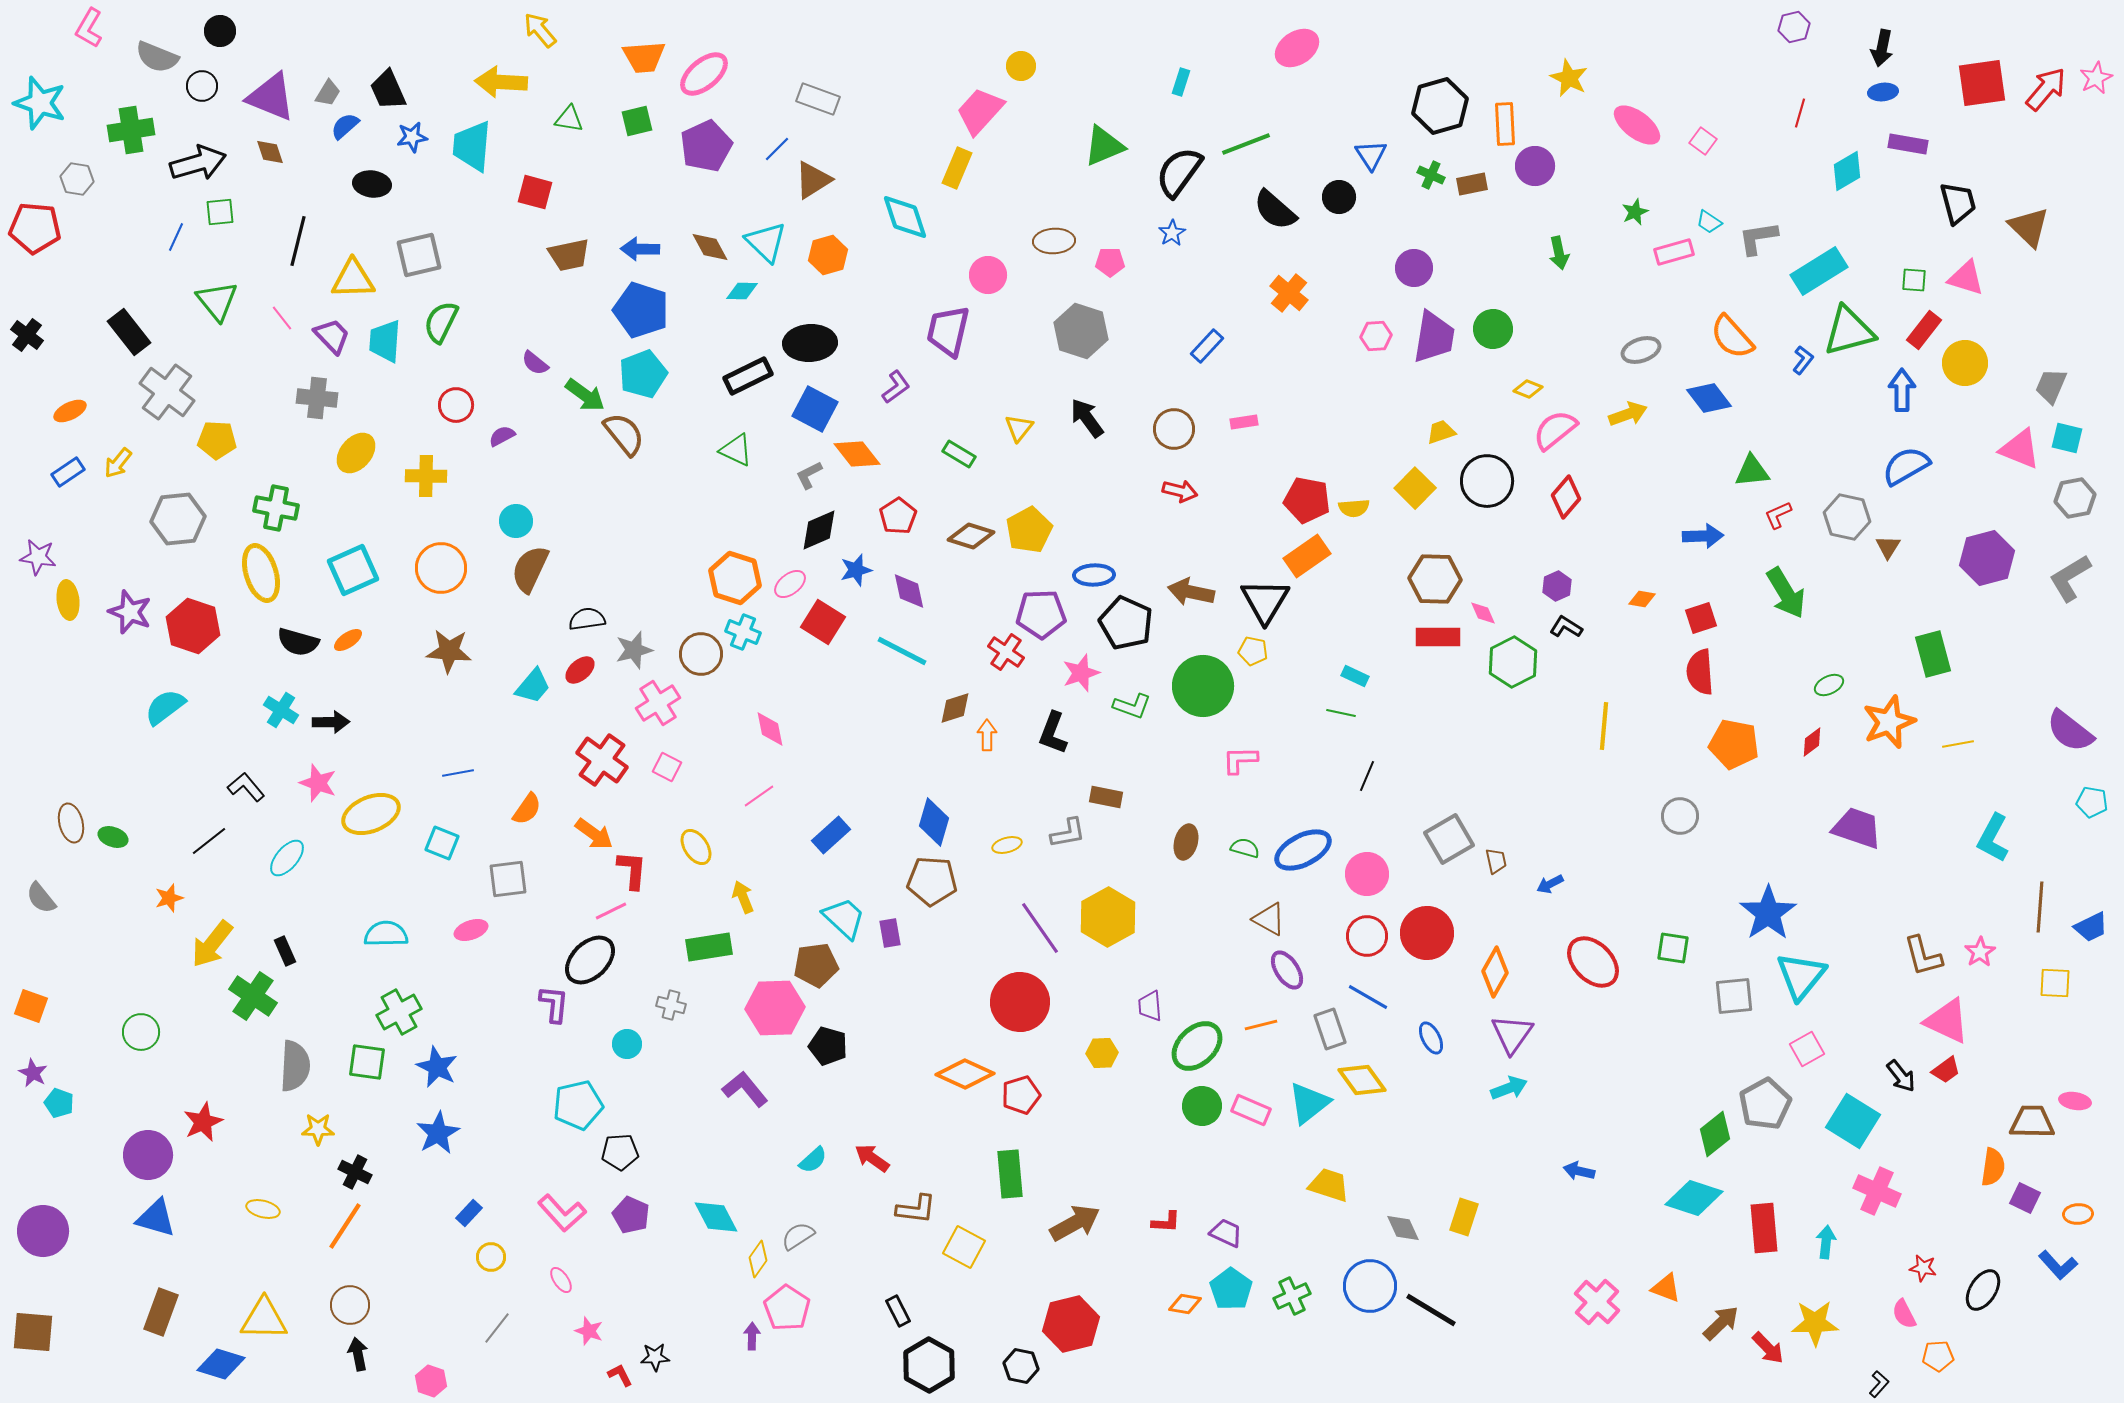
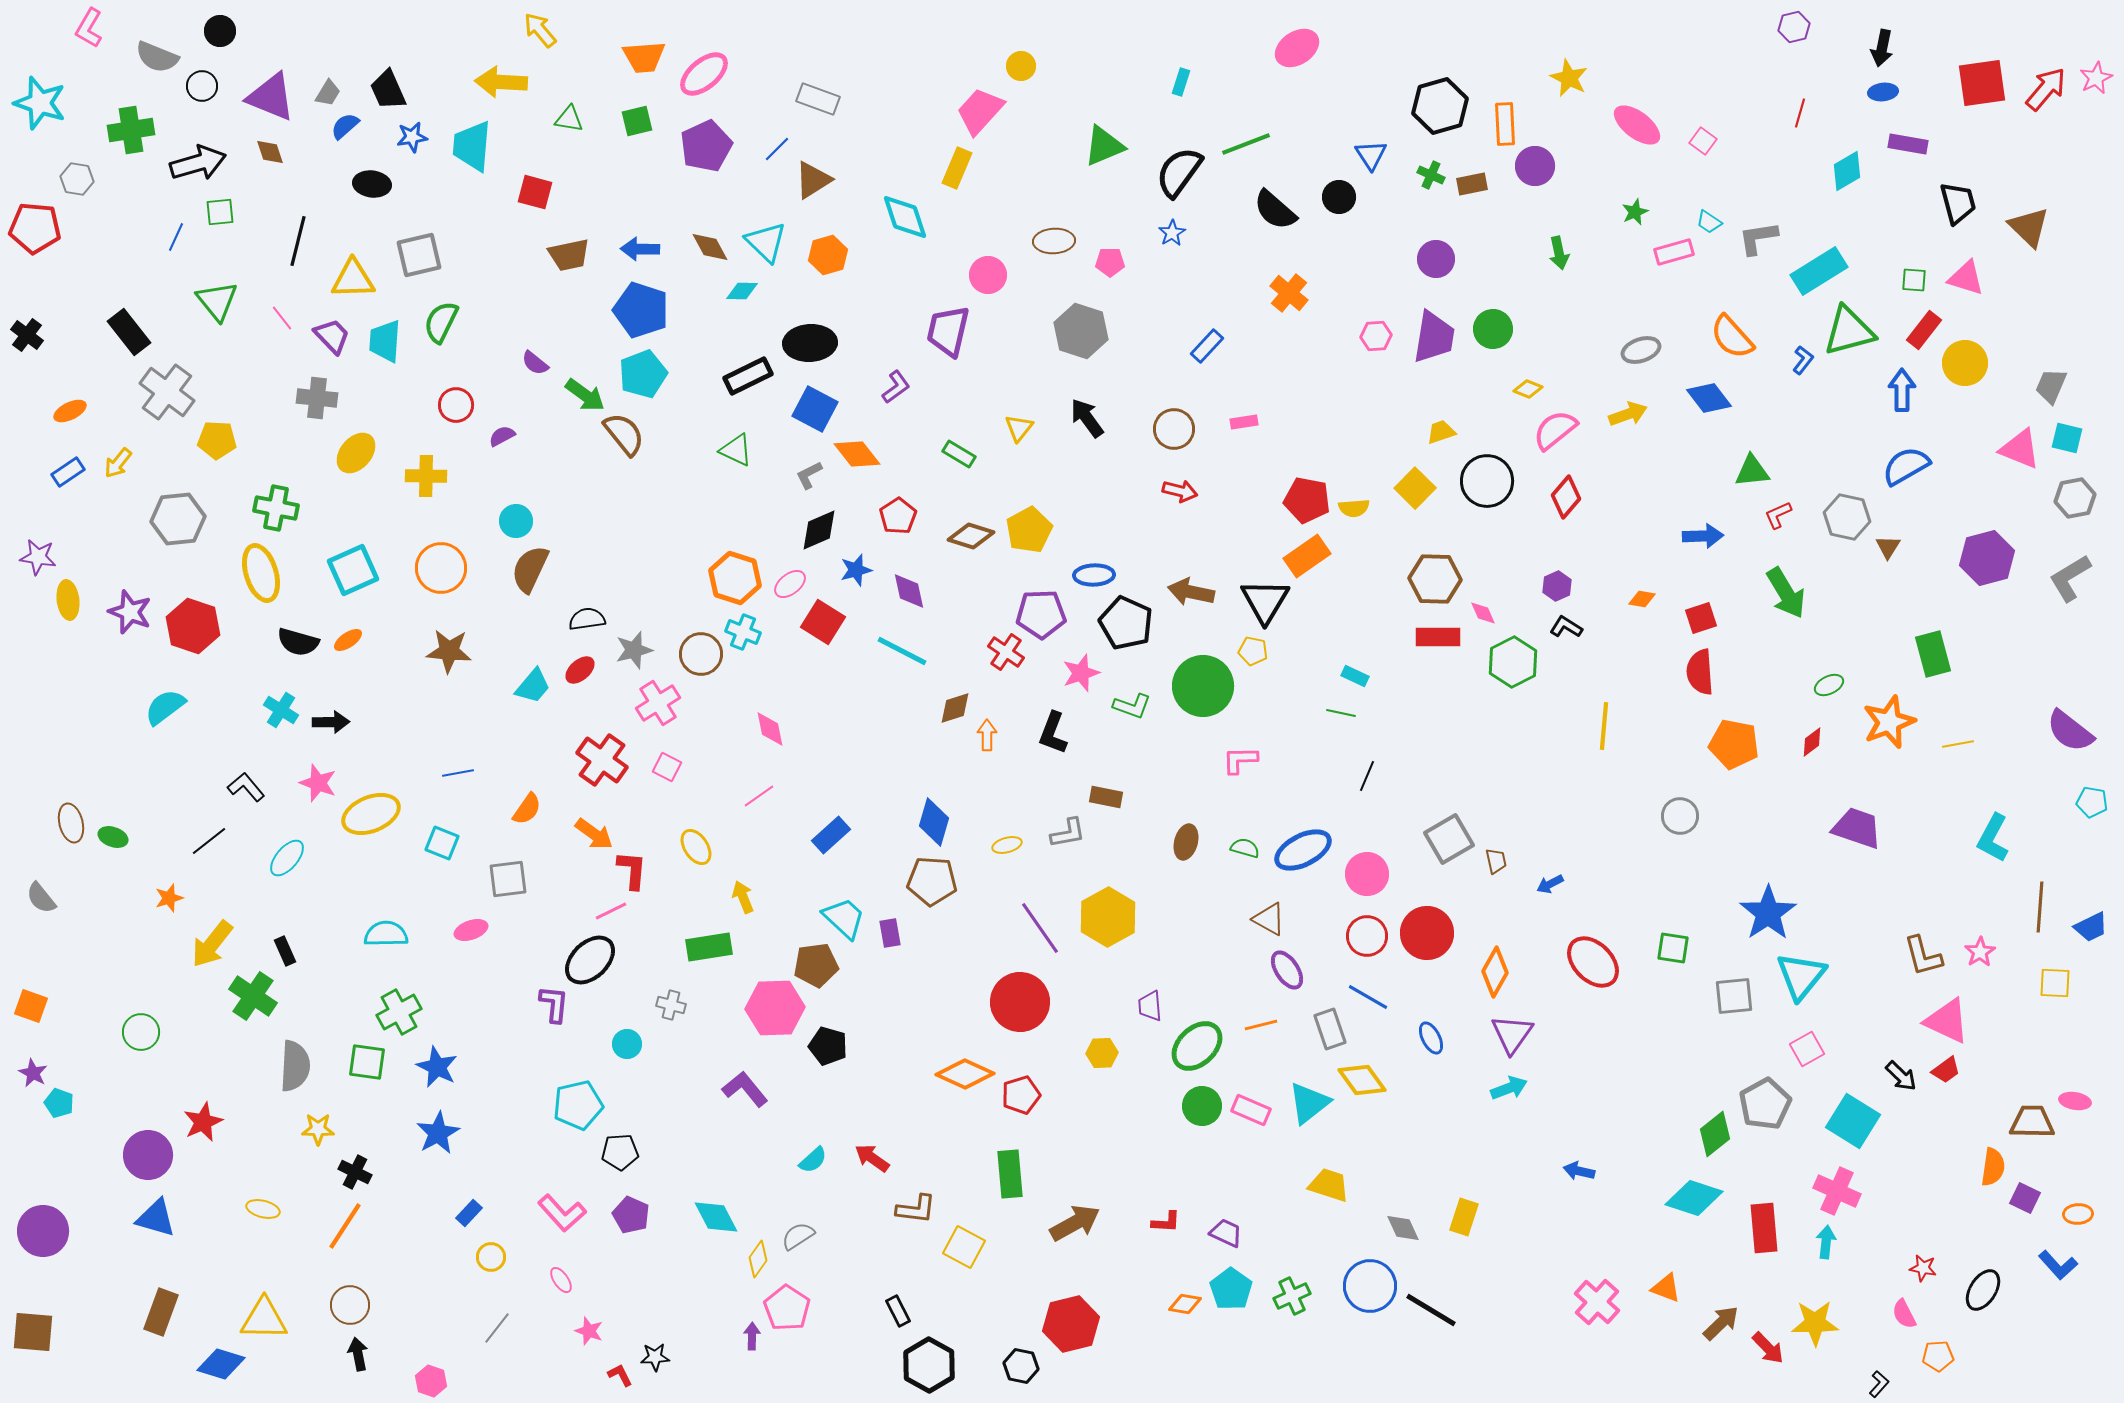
purple circle at (1414, 268): moved 22 px right, 9 px up
black arrow at (1901, 1076): rotated 8 degrees counterclockwise
pink cross at (1877, 1191): moved 40 px left
